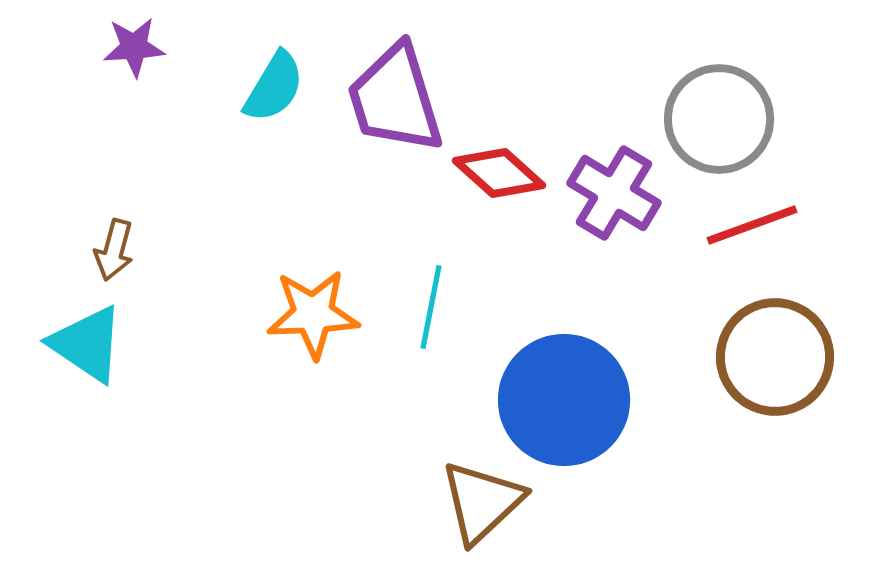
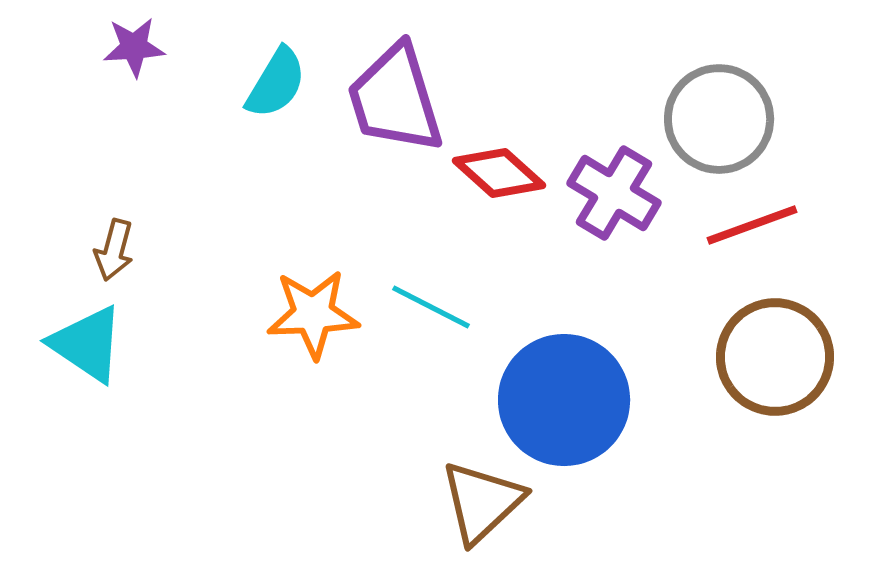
cyan semicircle: moved 2 px right, 4 px up
cyan line: rotated 74 degrees counterclockwise
